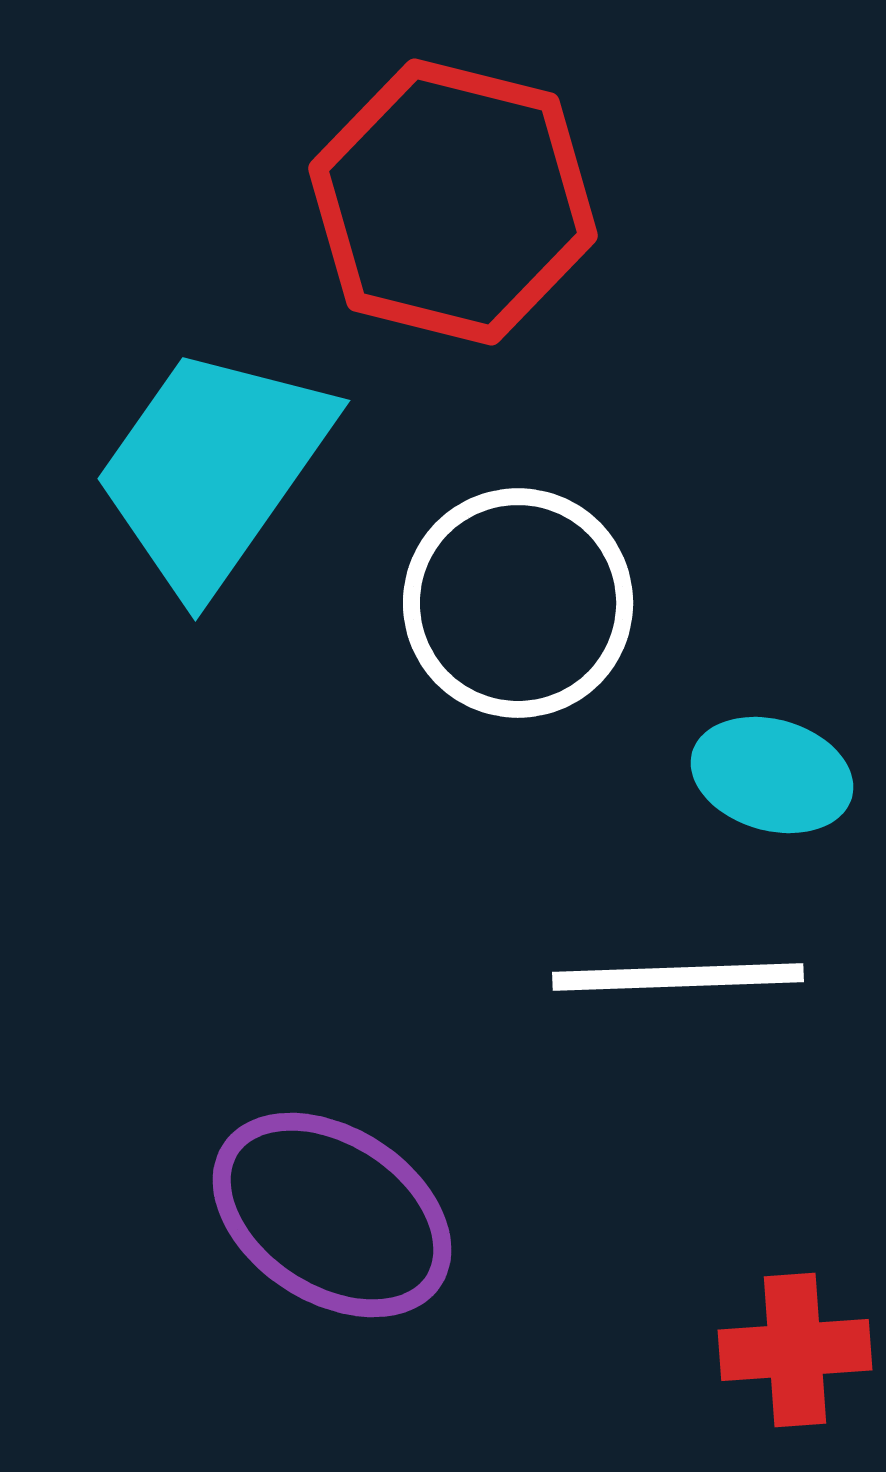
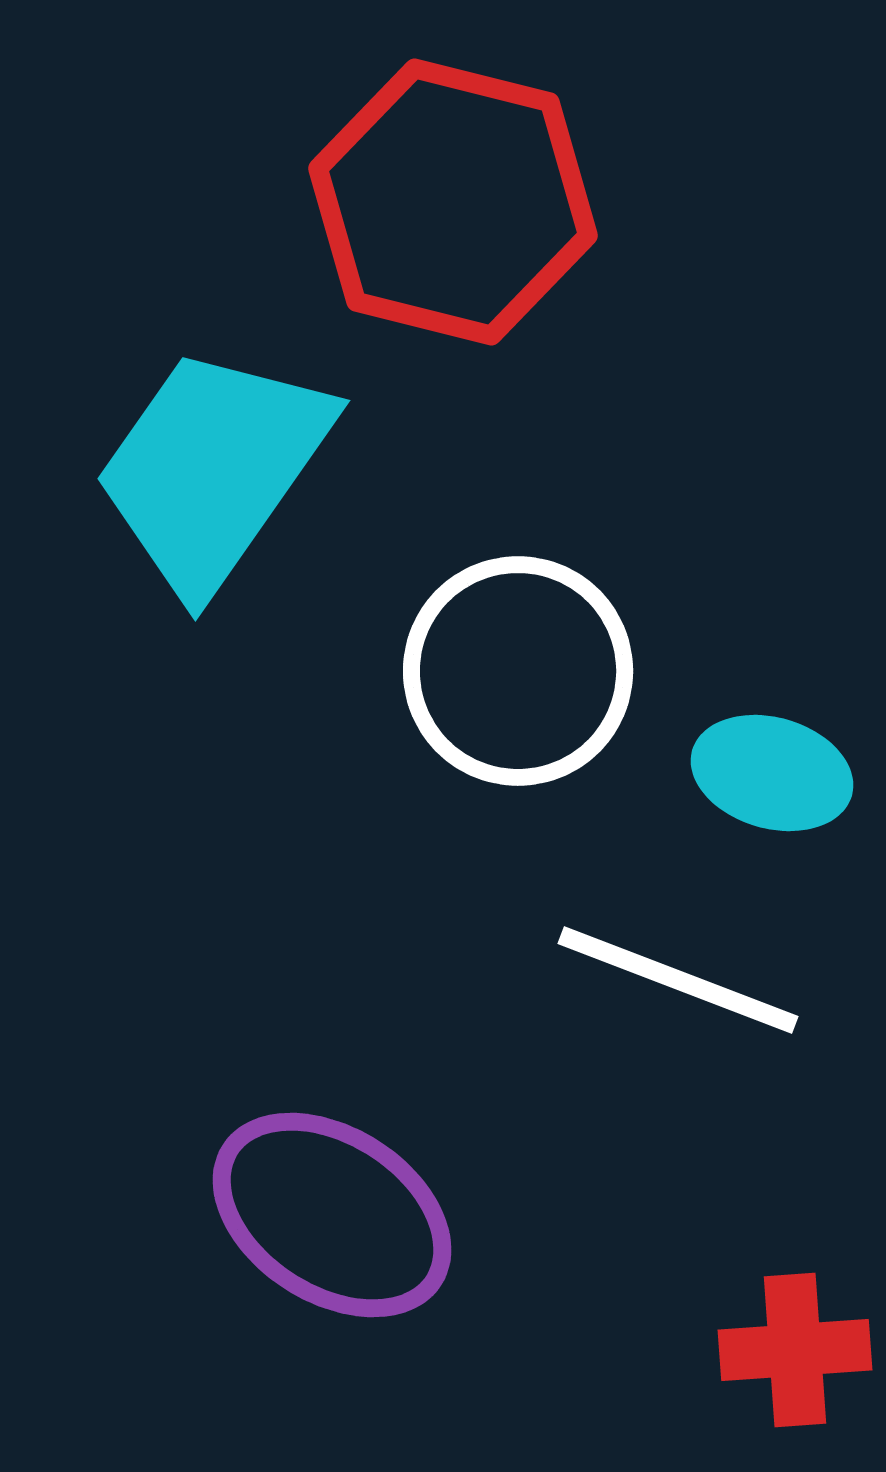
white circle: moved 68 px down
cyan ellipse: moved 2 px up
white line: moved 3 px down; rotated 23 degrees clockwise
